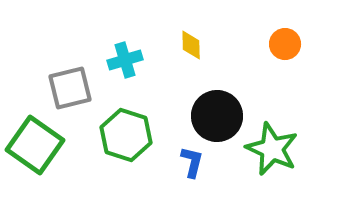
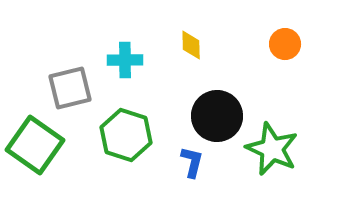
cyan cross: rotated 16 degrees clockwise
